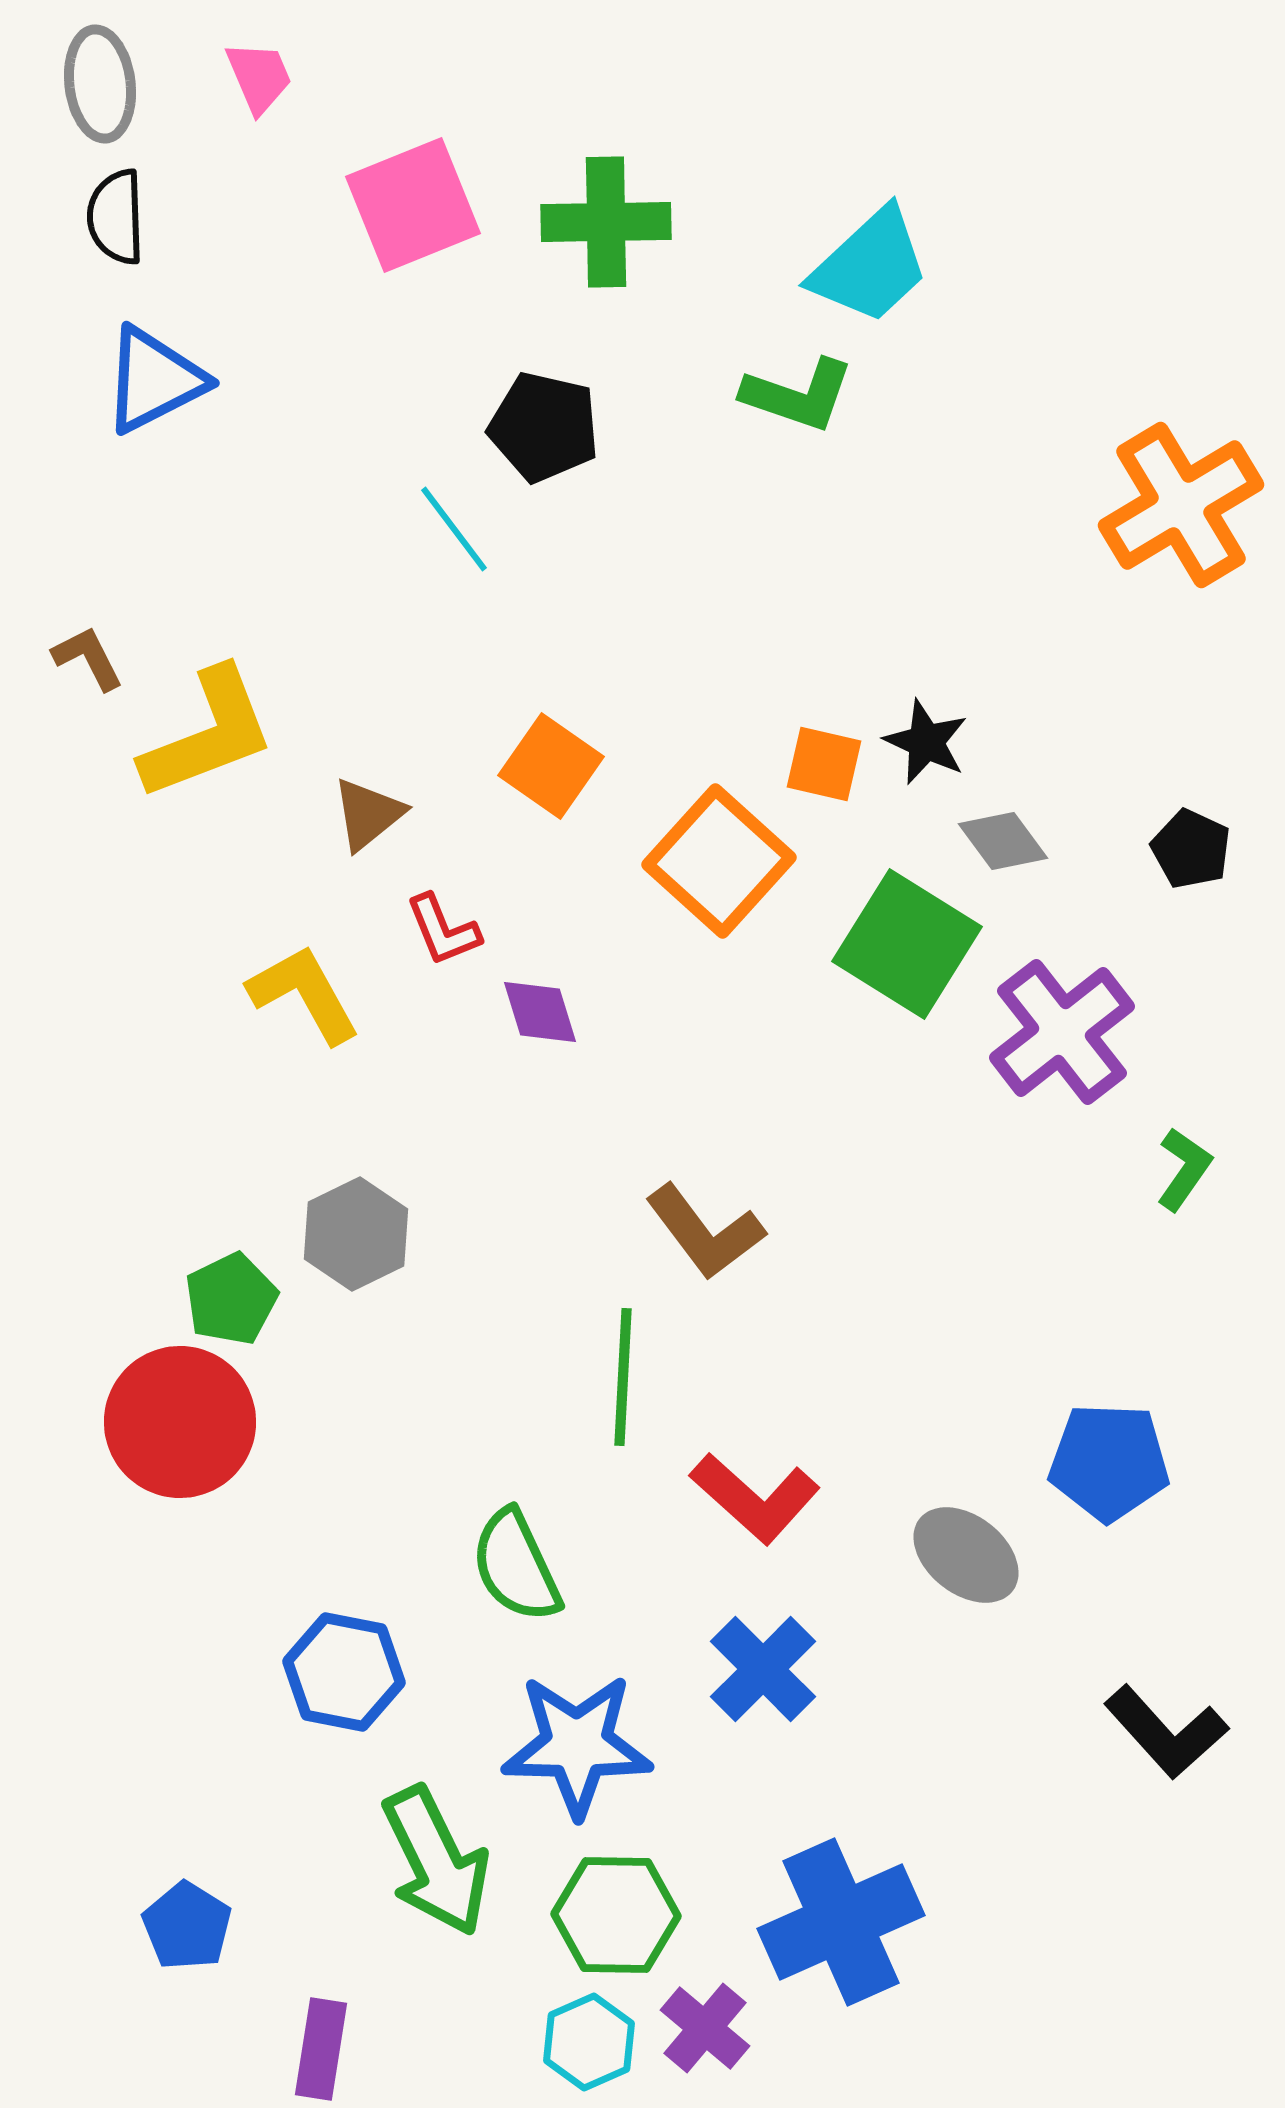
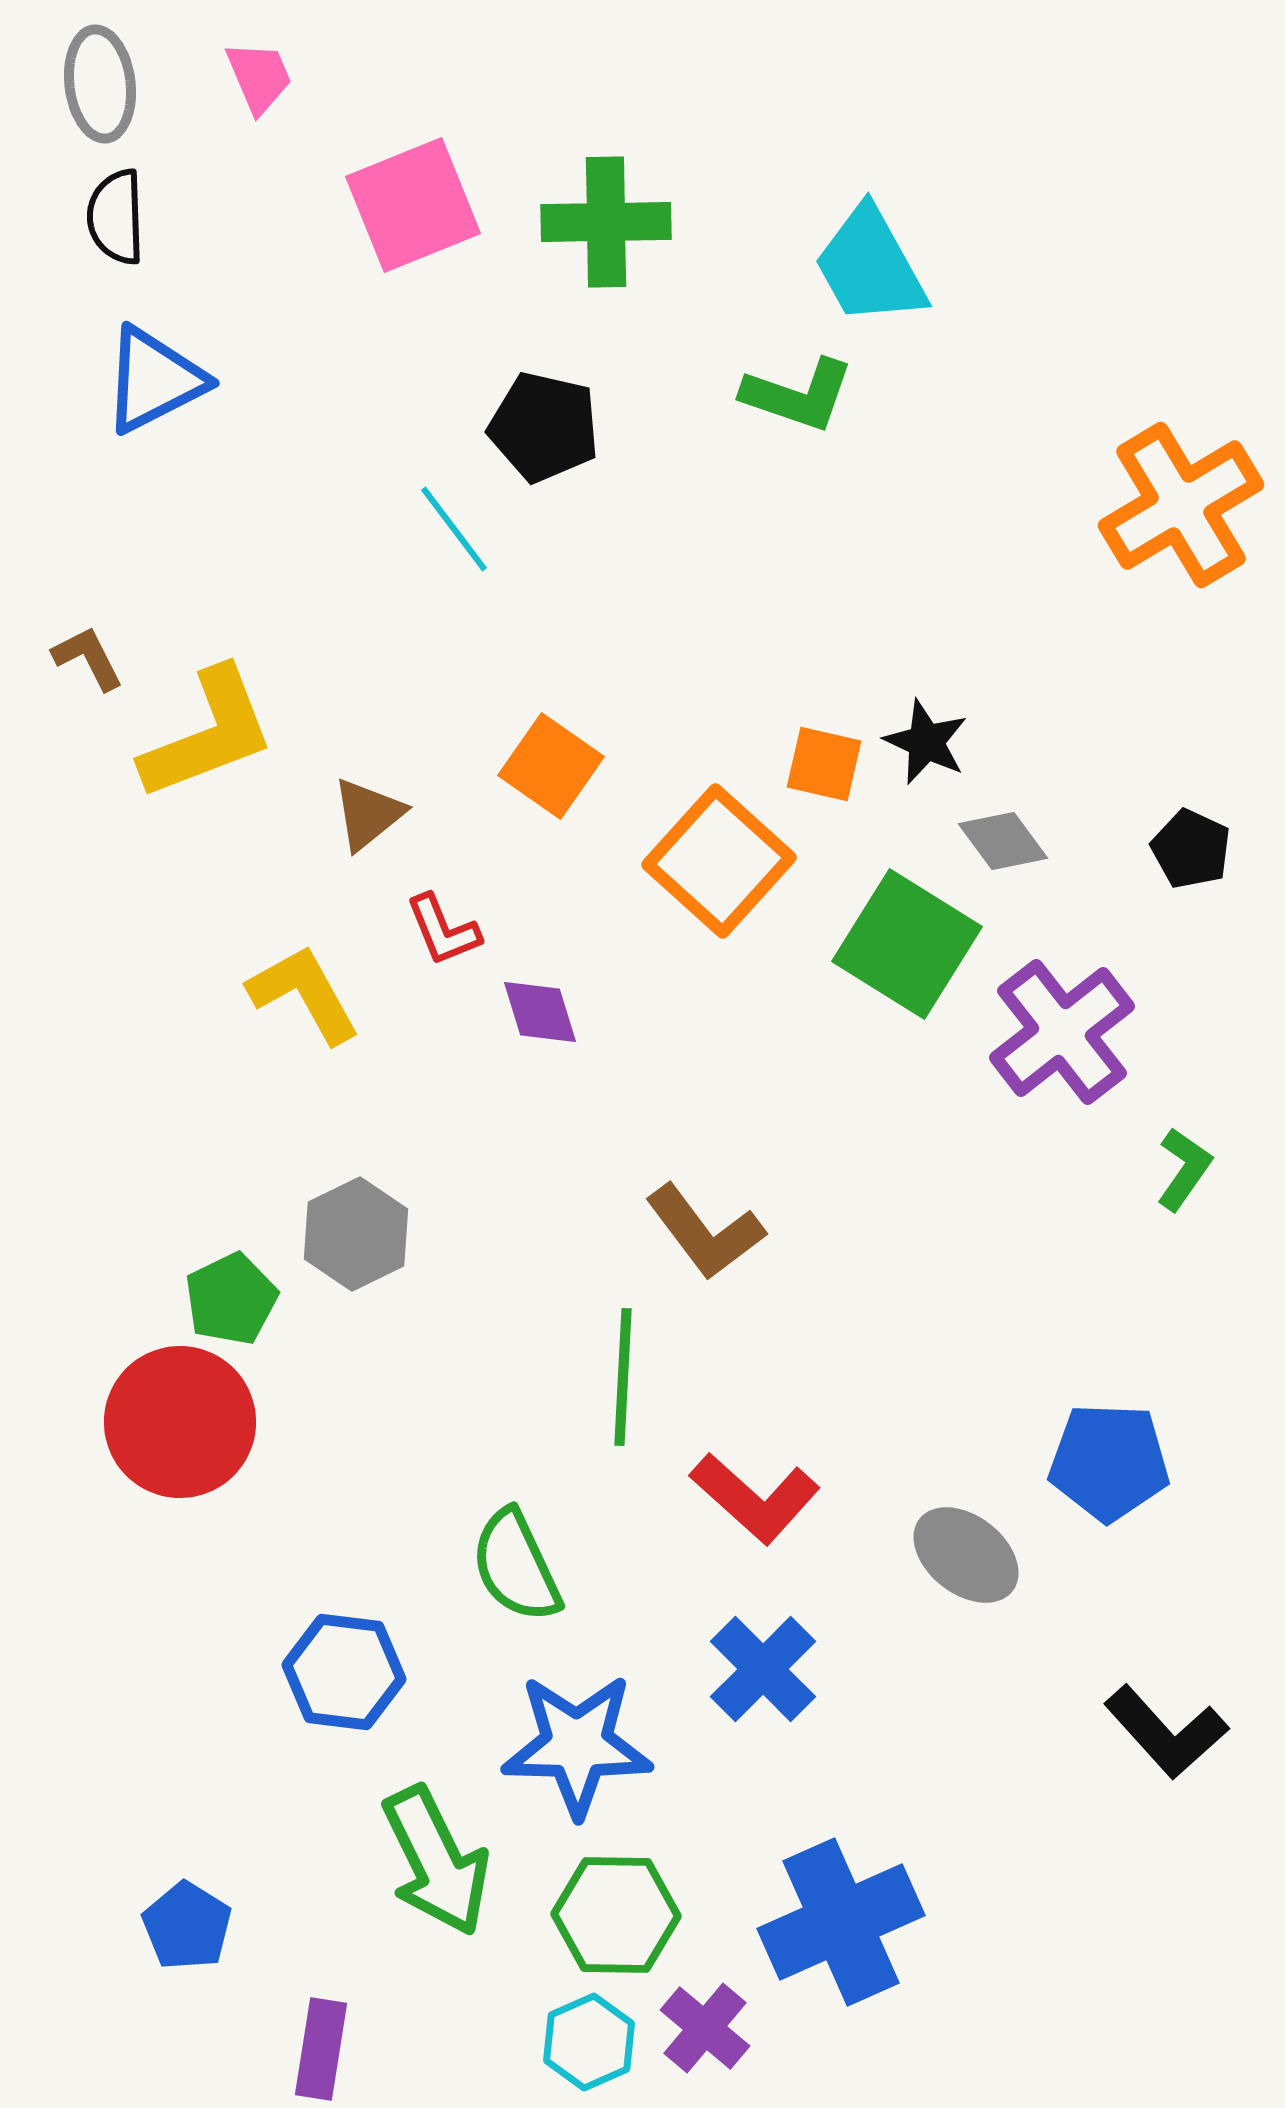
cyan trapezoid at (870, 266): rotated 104 degrees clockwise
blue hexagon at (344, 1672): rotated 4 degrees counterclockwise
